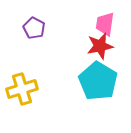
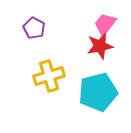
pink trapezoid: rotated 30 degrees clockwise
cyan pentagon: moved 11 px down; rotated 27 degrees clockwise
yellow cross: moved 27 px right, 13 px up
